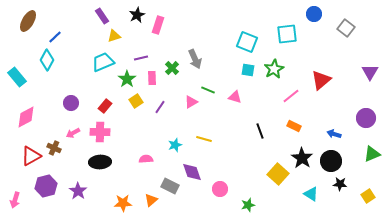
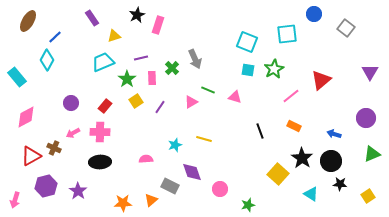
purple rectangle at (102, 16): moved 10 px left, 2 px down
